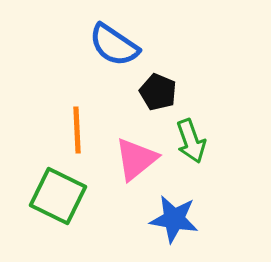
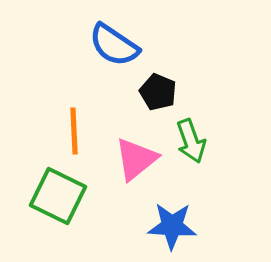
orange line: moved 3 px left, 1 px down
blue star: moved 2 px left, 7 px down; rotated 6 degrees counterclockwise
